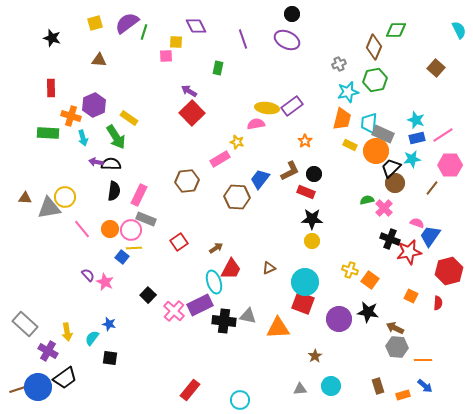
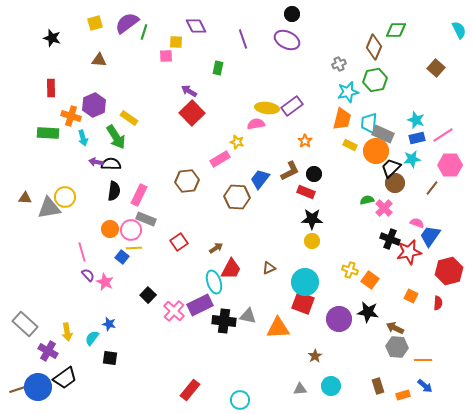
pink line at (82, 229): moved 23 px down; rotated 24 degrees clockwise
